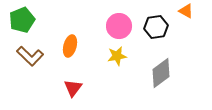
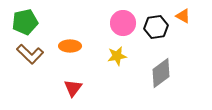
orange triangle: moved 3 px left, 5 px down
green pentagon: moved 3 px right, 2 px down; rotated 10 degrees clockwise
pink circle: moved 4 px right, 3 px up
orange ellipse: rotated 75 degrees clockwise
brown L-shape: moved 2 px up
